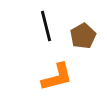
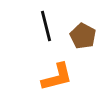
brown pentagon: rotated 15 degrees counterclockwise
